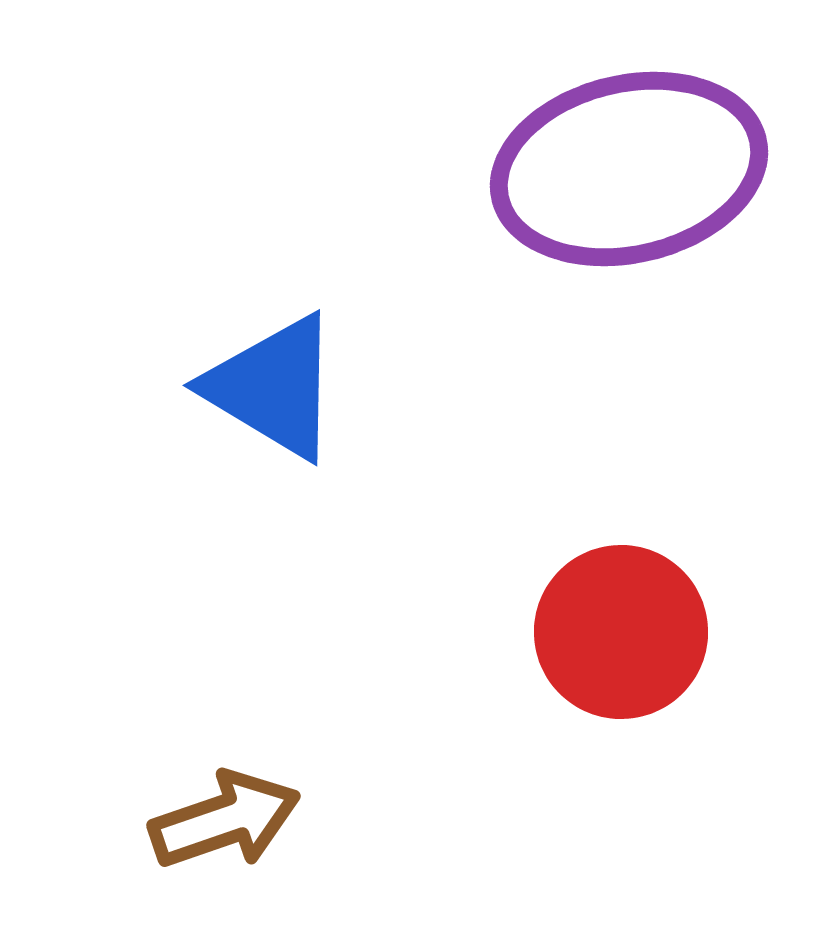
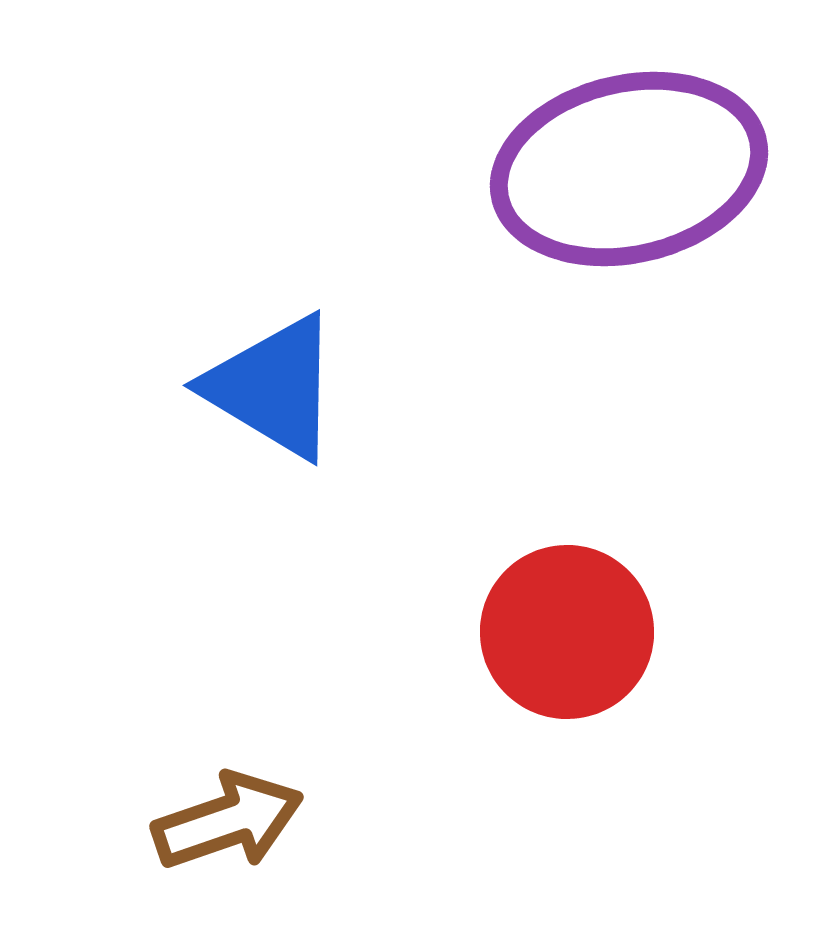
red circle: moved 54 px left
brown arrow: moved 3 px right, 1 px down
